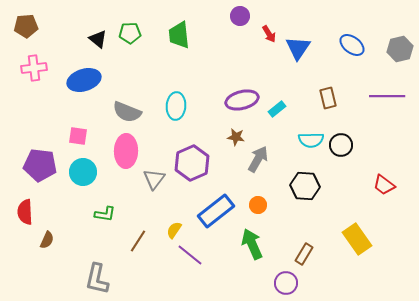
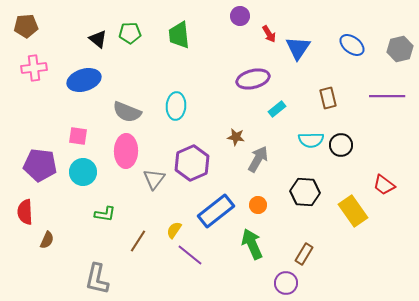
purple ellipse at (242, 100): moved 11 px right, 21 px up
black hexagon at (305, 186): moved 6 px down
yellow rectangle at (357, 239): moved 4 px left, 28 px up
